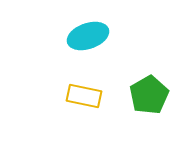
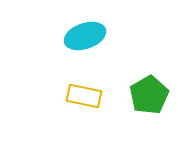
cyan ellipse: moved 3 px left
